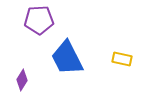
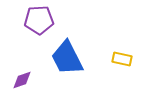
purple diamond: rotated 40 degrees clockwise
